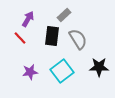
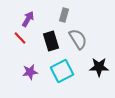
gray rectangle: rotated 32 degrees counterclockwise
black rectangle: moved 1 px left, 5 px down; rotated 24 degrees counterclockwise
cyan square: rotated 10 degrees clockwise
